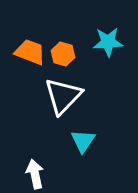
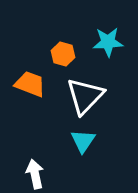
orange trapezoid: moved 32 px down
white triangle: moved 22 px right
